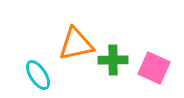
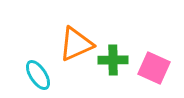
orange triangle: rotated 12 degrees counterclockwise
